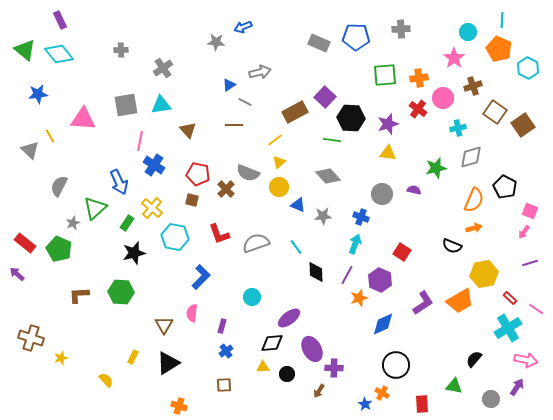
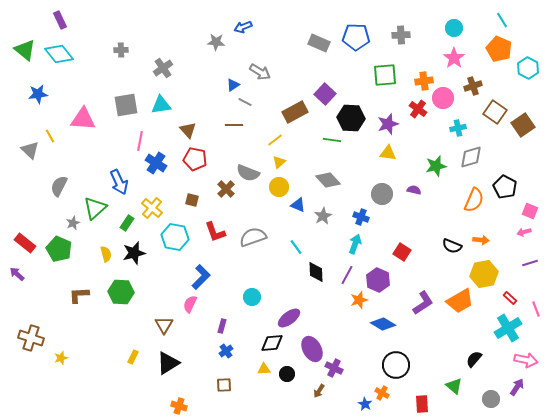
cyan line at (502, 20): rotated 35 degrees counterclockwise
gray cross at (401, 29): moved 6 px down
cyan circle at (468, 32): moved 14 px left, 4 px up
gray arrow at (260, 72): rotated 45 degrees clockwise
orange cross at (419, 78): moved 5 px right, 3 px down
blue triangle at (229, 85): moved 4 px right
purple square at (325, 97): moved 3 px up
blue cross at (154, 165): moved 2 px right, 2 px up
green star at (436, 168): moved 2 px up
red pentagon at (198, 174): moved 3 px left, 15 px up
gray diamond at (328, 176): moved 4 px down
gray star at (323, 216): rotated 24 degrees counterclockwise
orange arrow at (474, 228): moved 7 px right, 12 px down; rotated 21 degrees clockwise
pink arrow at (524, 232): rotated 40 degrees clockwise
red L-shape at (219, 234): moved 4 px left, 2 px up
gray semicircle at (256, 243): moved 3 px left, 6 px up
purple hexagon at (380, 280): moved 2 px left
orange star at (359, 298): moved 2 px down
pink line at (536, 309): rotated 35 degrees clockwise
pink semicircle at (192, 313): moved 2 px left, 9 px up; rotated 18 degrees clockwise
blue diamond at (383, 324): rotated 55 degrees clockwise
yellow triangle at (263, 367): moved 1 px right, 2 px down
purple cross at (334, 368): rotated 24 degrees clockwise
yellow semicircle at (106, 380): moved 126 px up; rotated 28 degrees clockwise
green triangle at (454, 386): rotated 30 degrees clockwise
